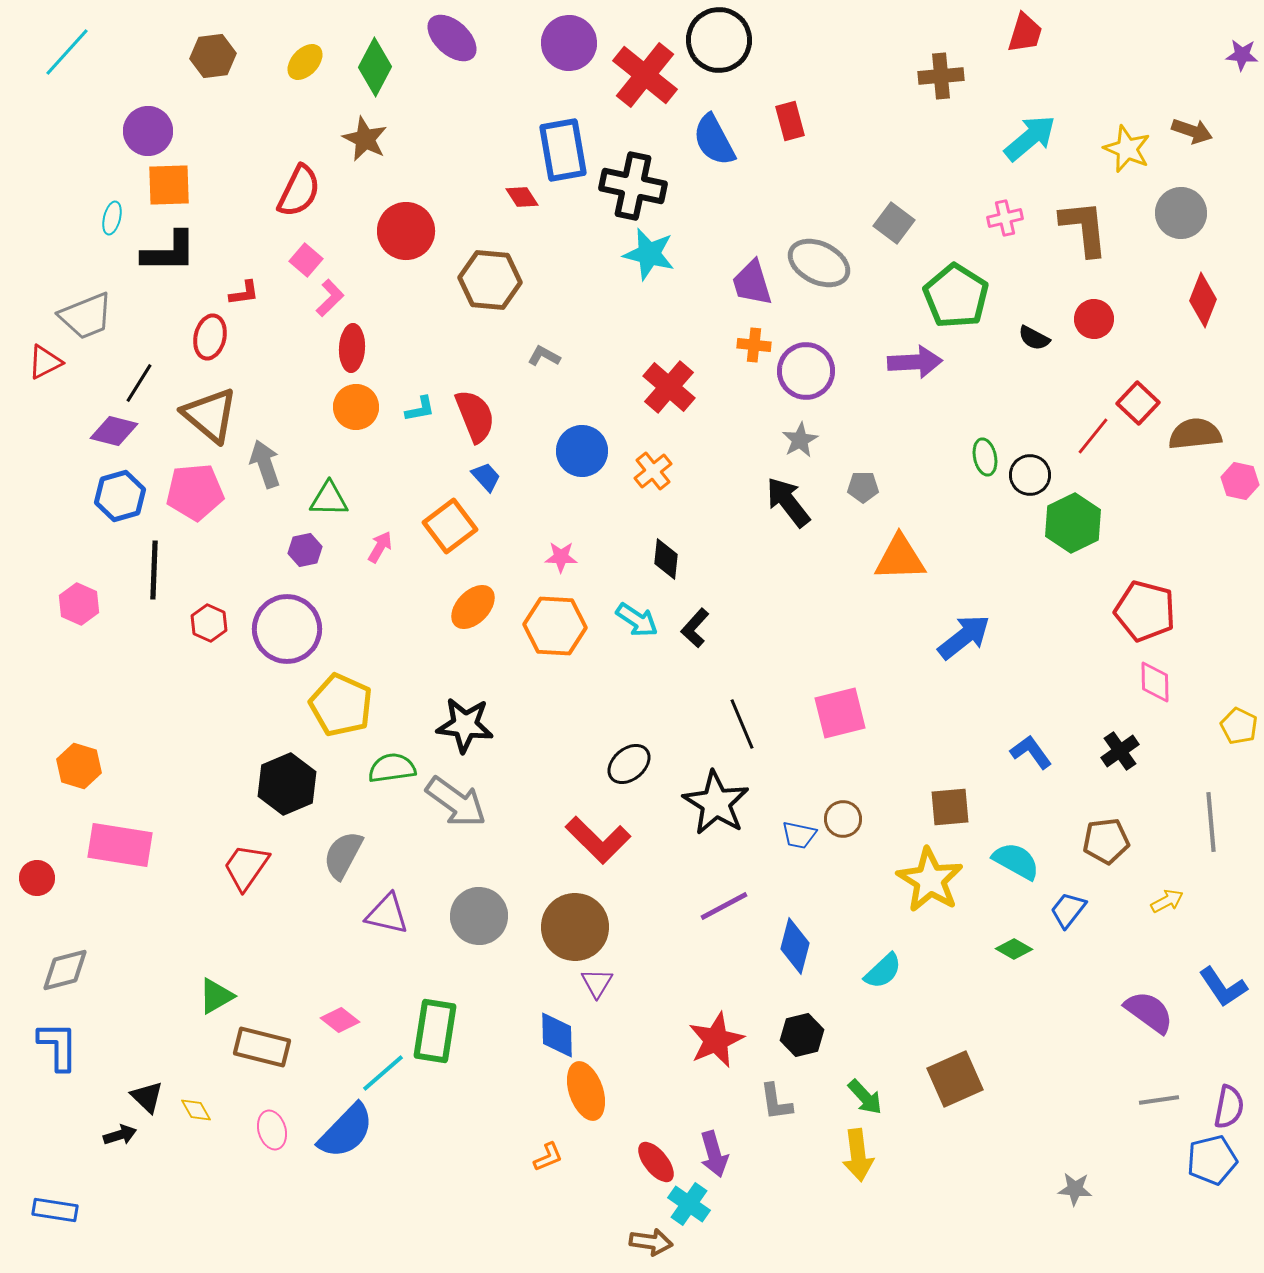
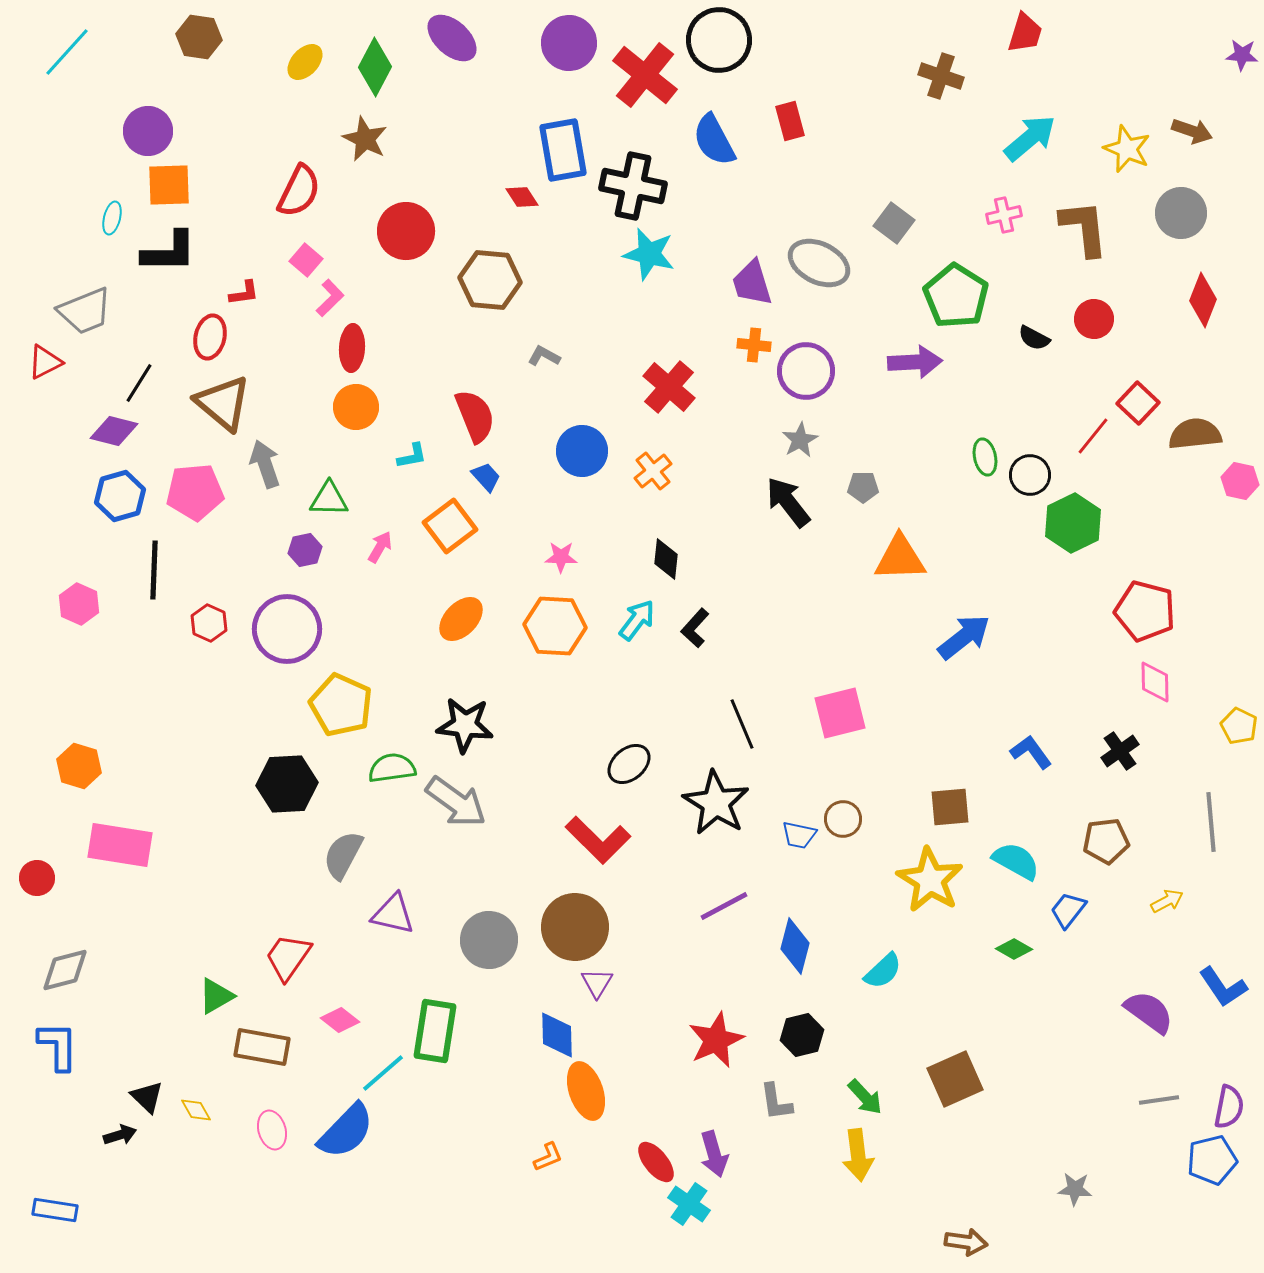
brown hexagon at (213, 56): moved 14 px left, 19 px up; rotated 15 degrees clockwise
brown cross at (941, 76): rotated 24 degrees clockwise
pink cross at (1005, 218): moved 1 px left, 3 px up
gray trapezoid at (86, 316): moved 1 px left, 5 px up
cyan L-shape at (420, 409): moved 8 px left, 47 px down
brown triangle at (210, 415): moved 13 px right, 12 px up
orange ellipse at (473, 607): moved 12 px left, 12 px down
cyan arrow at (637, 620): rotated 87 degrees counterclockwise
black hexagon at (287, 784): rotated 20 degrees clockwise
red trapezoid at (246, 867): moved 42 px right, 90 px down
purple triangle at (387, 914): moved 6 px right
gray circle at (479, 916): moved 10 px right, 24 px down
brown rectangle at (262, 1047): rotated 4 degrees counterclockwise
brown arrow at (651, 1242): moved 315 px right
